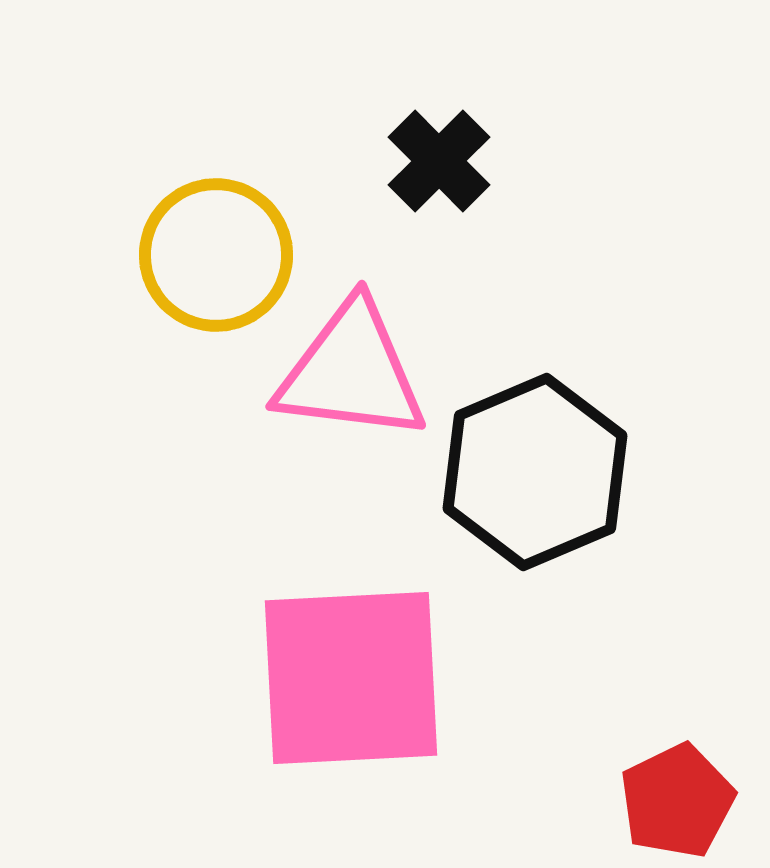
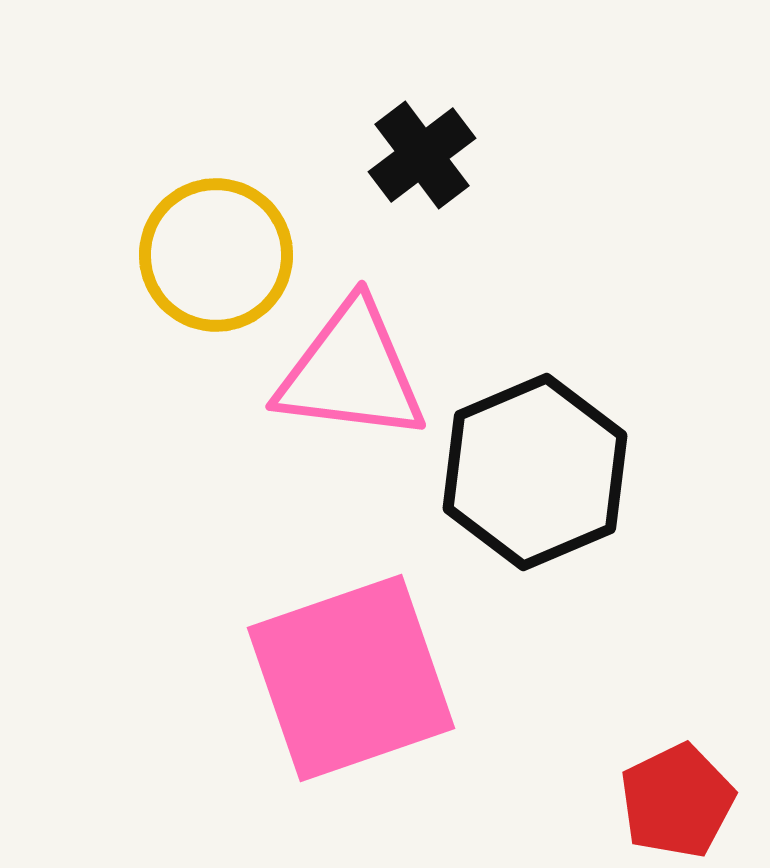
black cross: moved 17 px left, 6 px up; rotated 8 degrees clockwise
pink square: rotated 16 degrees counterclockwise
